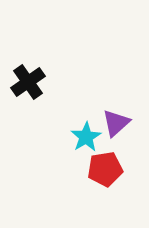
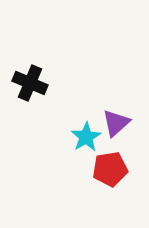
black cross: moved 2 px right, 1 px down; rotated 32 degrees counterclockwise
red pentagon: moved 5 px right
